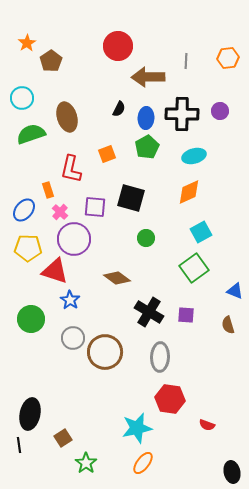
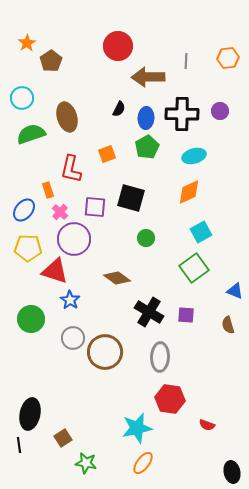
green star at (86, 463): rotated 25 degrees counterclockwise
